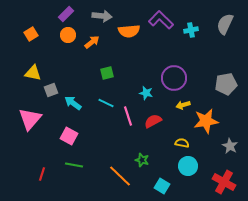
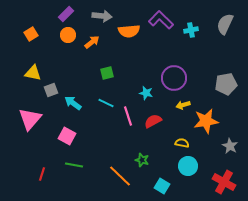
pink square: moved 2 px left
